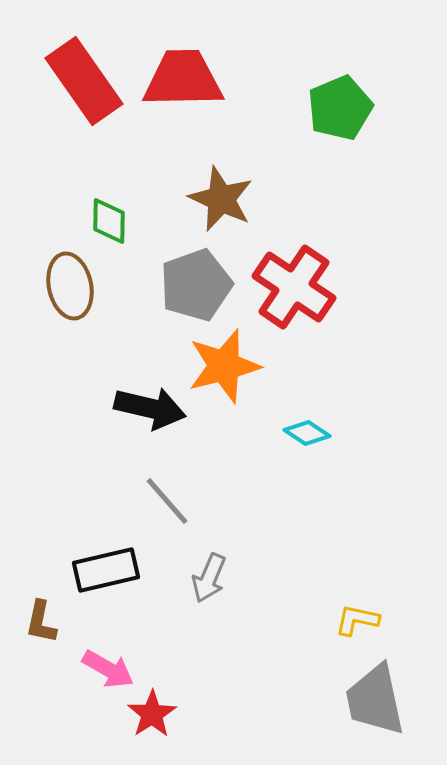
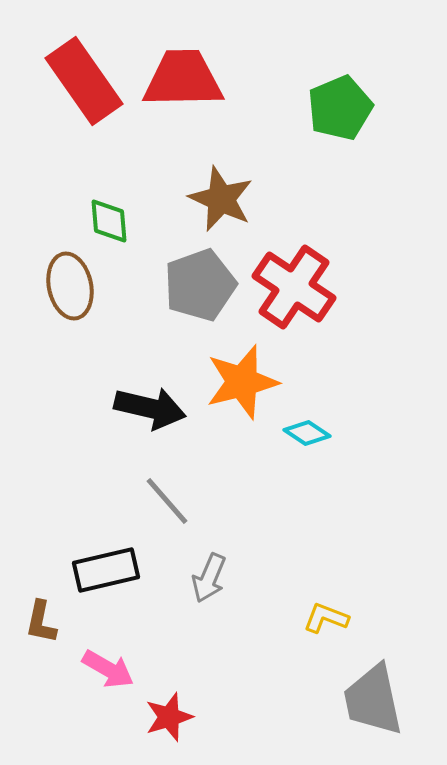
green diamond: rotated 6 degrees counterclockwise
gray pentagon: moved 4 px right
orange star: moved 18 px right, 16 px down
yellow L-shape: moved 31 px left, 2 px up; rotated 9 degrees clockwise
gray trapezoid: moved 2 px left
red star: moved 17 px right, 3 px down; rotated 15 degrees clockwise
